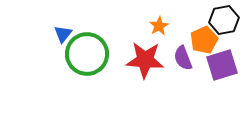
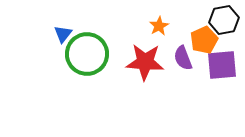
red star: moved 2 px down
purple square: rotated 12 degrees clockwise
